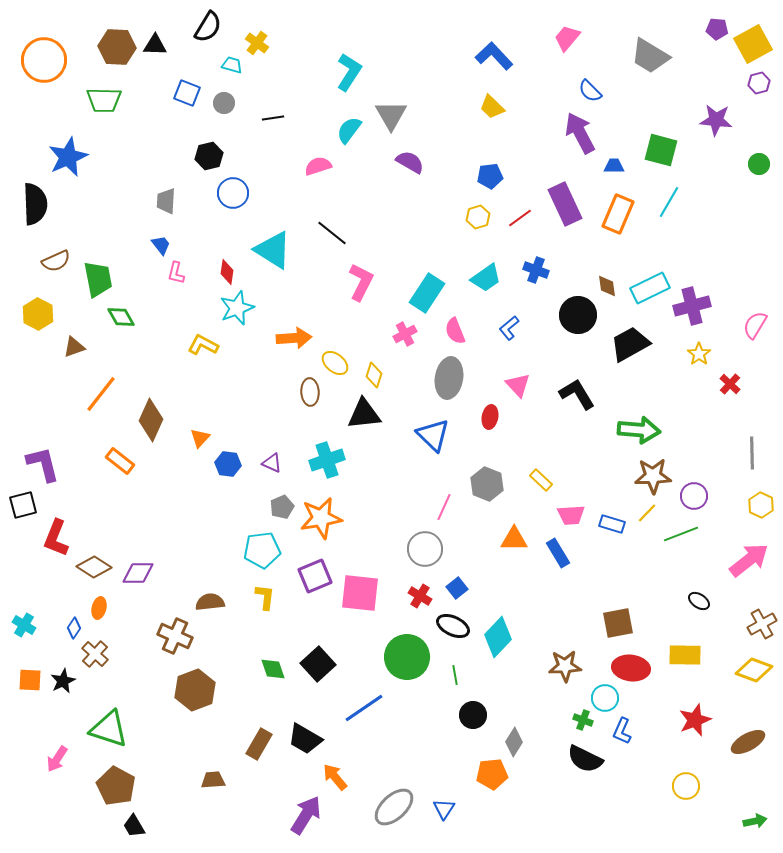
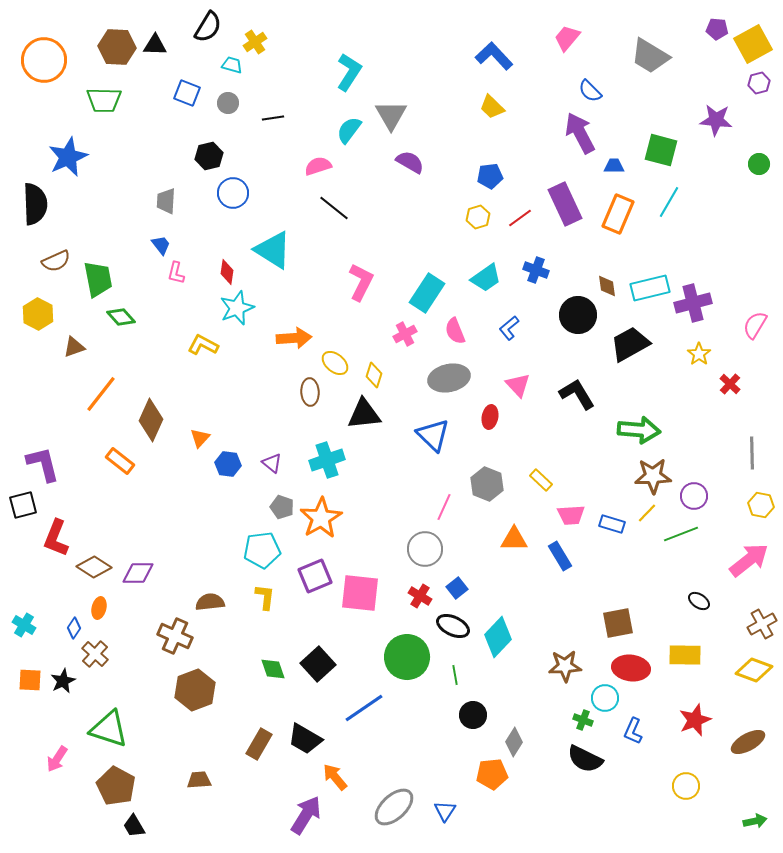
yellow cross at (257, 43): moved 2 px left, 1 px up; rotated 20 degrees clockwise
gray circle at (224, 103): moved 4 px right
black line at (332, 233): moved 2 px right, 25 px up
cyan rectangle at (650, 288): rotated 12 degrees clockwise
purple cross at (692, 306): moved 1 px right, 3 px up
green diamond at (121, 317): rotated 12 degrees counterclockwise
gray ellipse at (449, 378): rotated 69 degrees clockwise
purple triangle at (272, 463): rotated 15 degrees clockwise
yellow hexagon at (761, 505): rotated 15 degrees counterclockwise
gray pentagon at (282, 507): rotated 30 degrees counterclockwise
orange star at (321, 518): rotated 21 degrees counterclockwise
blue rectangle at (558, 553): moved 2 px right, 3 px down
blue L-shape at (622, 731): moved 11 px right
brown trapezoid at (213, 780): moved 14 px left
blue triangle at (444, 809): moved 1 px right, 2 px down
